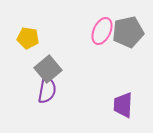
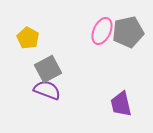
yellow pentagon: rotated 20 degrees clockwise
gray square: rotated 12 degrees clockwise
purple semicircle: rotated 80 degrees counterclockwise
purple trapezoid: moved 2 px left, 1 px up; rotated 16 degrees counterclockwise
